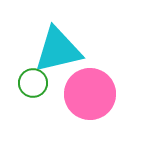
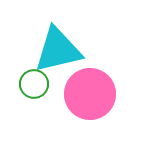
green circle: moved 1 px right, 1 px down
